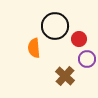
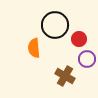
black circle: moved 1 px up
brown cross: rotated 12 degrees counterclockwise
